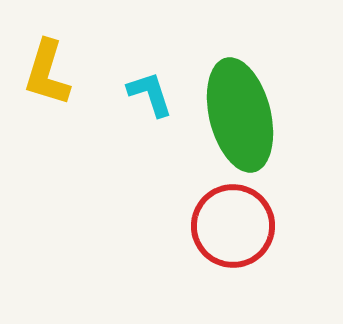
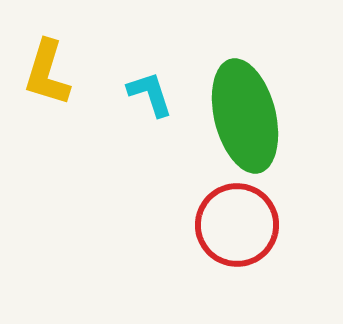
green ellipse: moved 5 px right, 1 px down
red circle: moved 4 px right, 1 px up
